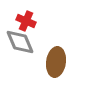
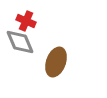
brown ellipse: rotated 12 degrees clockwise
